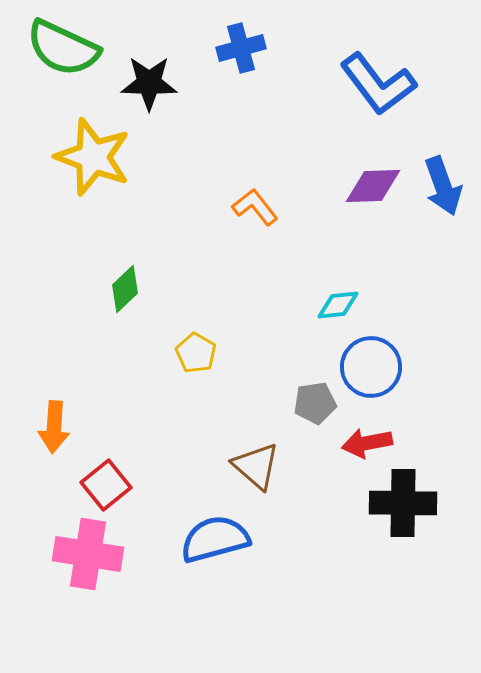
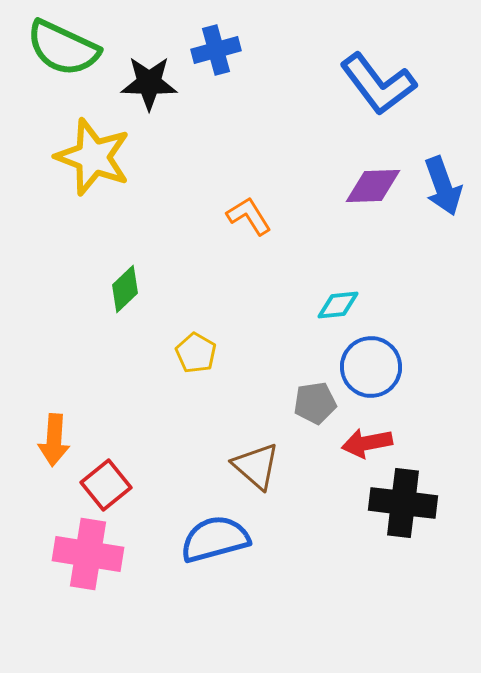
blue cross: moved 25 px left, 2 px down
orange L-shape: moved 6 px left, 9 px down; rotated 6 degrees clockwise
orange arrow: moved 13 px down
black cross: rotated 6 degrees clockwise
